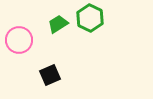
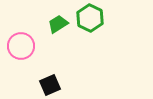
pink circle: moved 2 px right, 6 px down
black square: moved 10 px down
